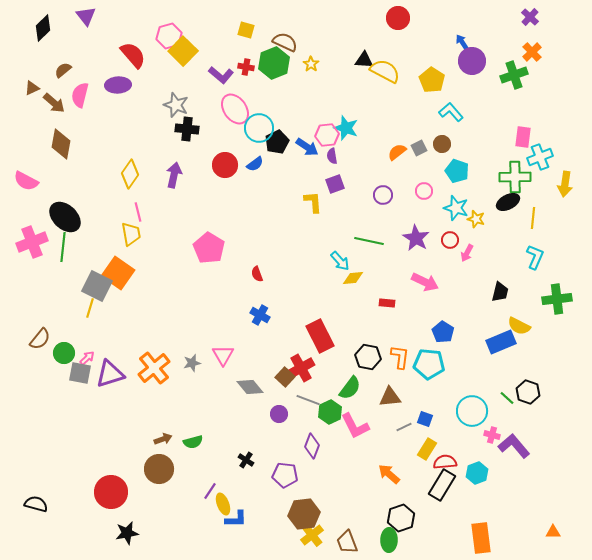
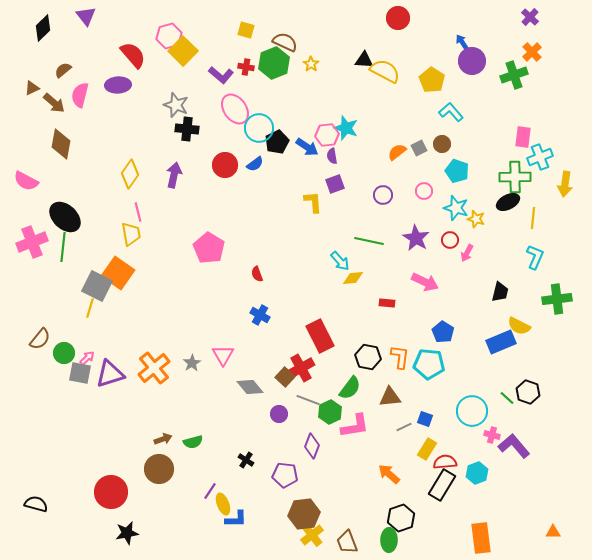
gray star at (192, 363): rotated 18 degrees counterclockwise
pink L-shape at (355, 426): rotated 72 degrees counterclockwise
